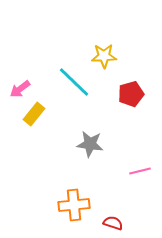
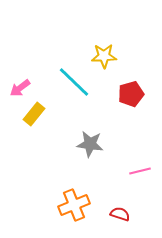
pink arrow: moved 1 px up
orange cross: rotated 16 degrees counterclockwise
red semicircle: moved 7 px right, 9 px up
